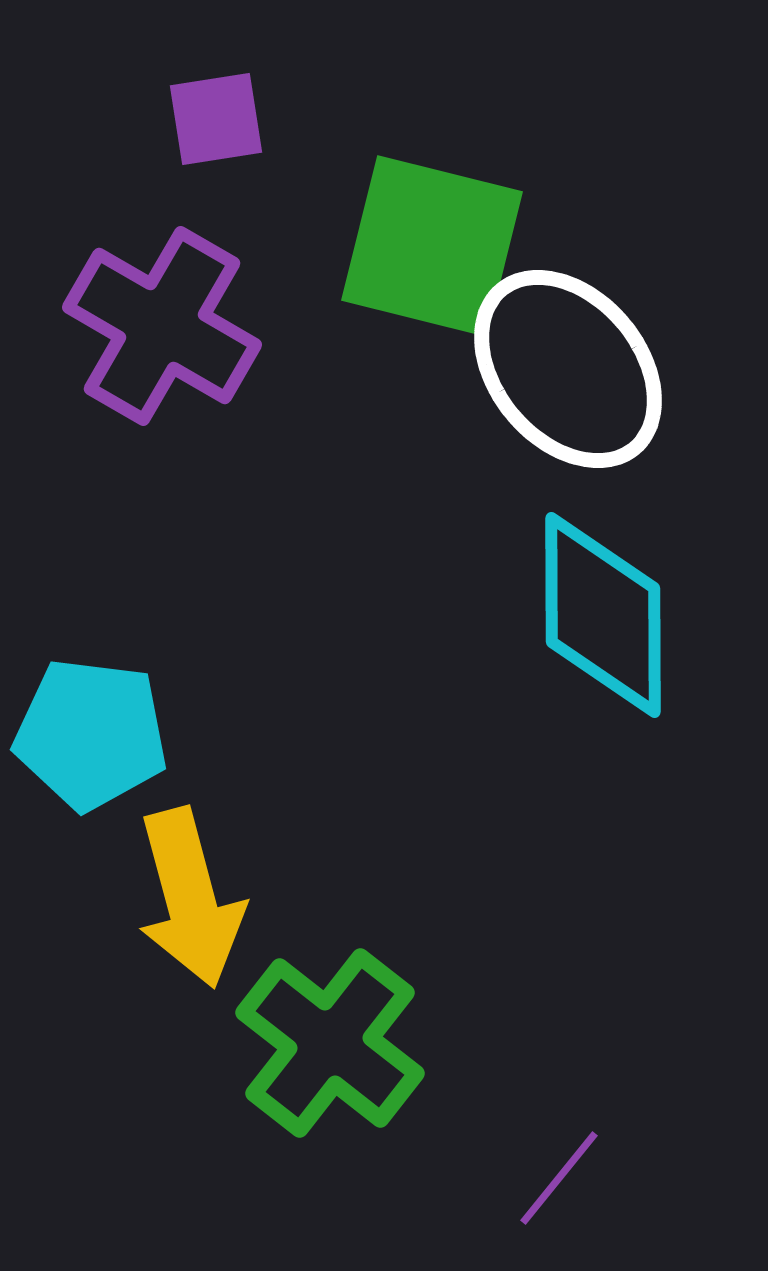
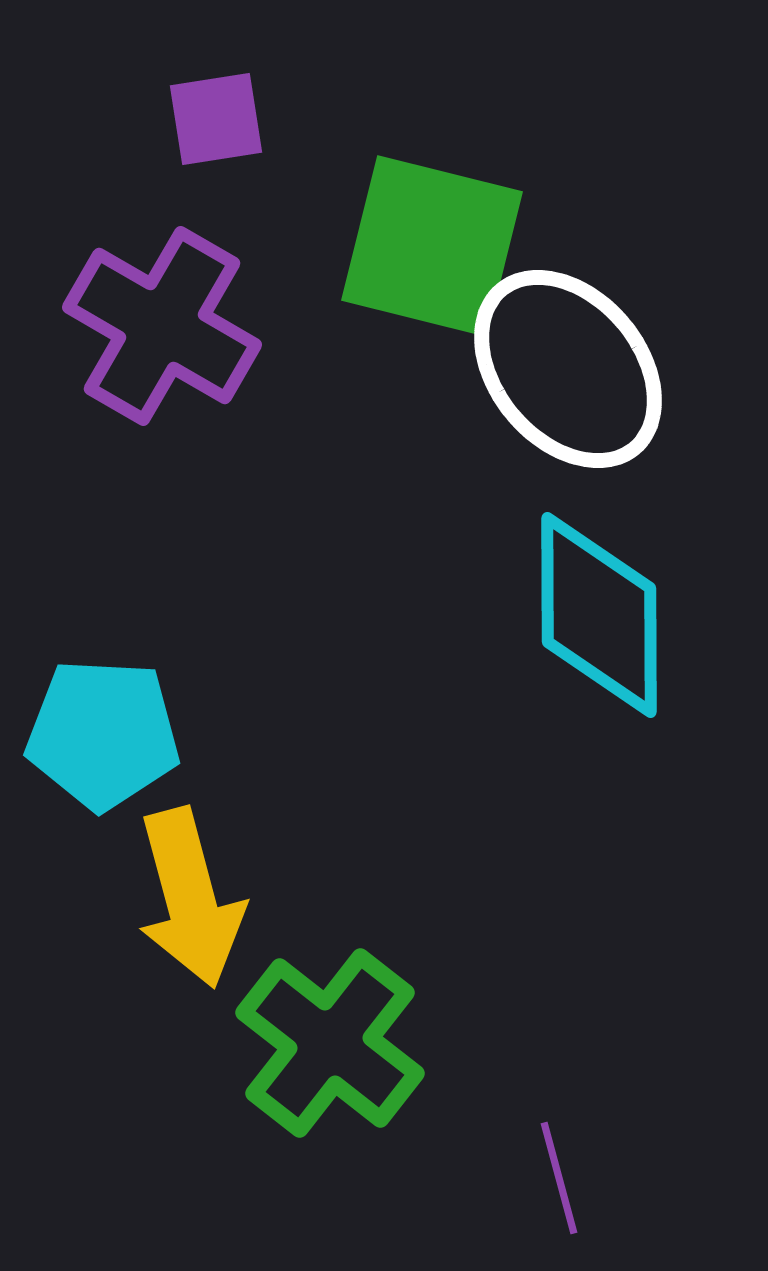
cyan diamond: moved 4 px left
cyan pentagon: moved 12 px right; rotated 4 degrees counterclockwise
purple line: rotated 54 degrees counterclockwise
